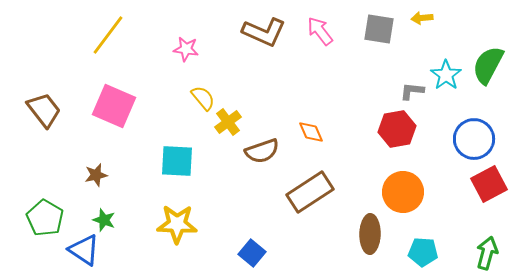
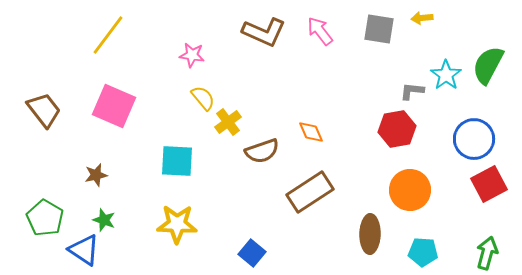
pink star: moved 6 px right, 6 px down
orange circle: moved 7 px right, 2 px up
